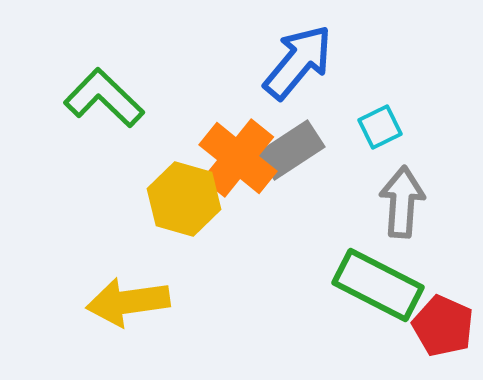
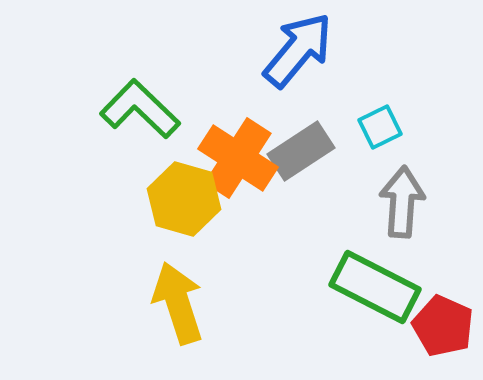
blue arrow: moved 12 px up
green L-shape: moved 36 px right, 11 px down
gray rectangle: moved 10 px right, 1 px down
orange cross: rotated 6 degrees counterclockwise
green rectangle: moved 3 px left, 2 px down
yellow arrow: moved 50 px right, 1 px down; rotated 80 degrees clockwise
